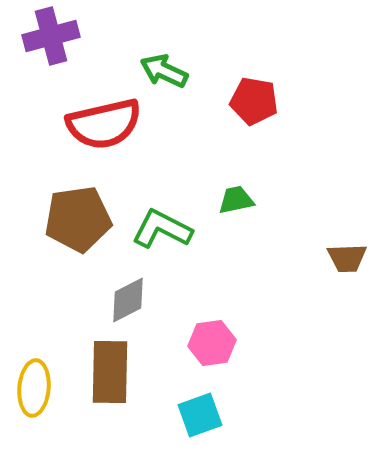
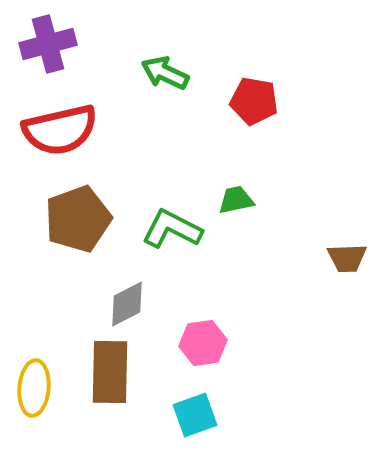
purple cross: moved 3 px left, 8 px down
green arrow: moved 1 px right, 2 px down
red semicircle: moved 44 px left, 6 px down
brown pentagon: rotated 12 degrees counterclockwise
green L-shape: moved 10 px right
gray diamond: moved 1 px left, 4 px down
pink hexagon: moved 9 px left
cyan square: moved 5 px left
